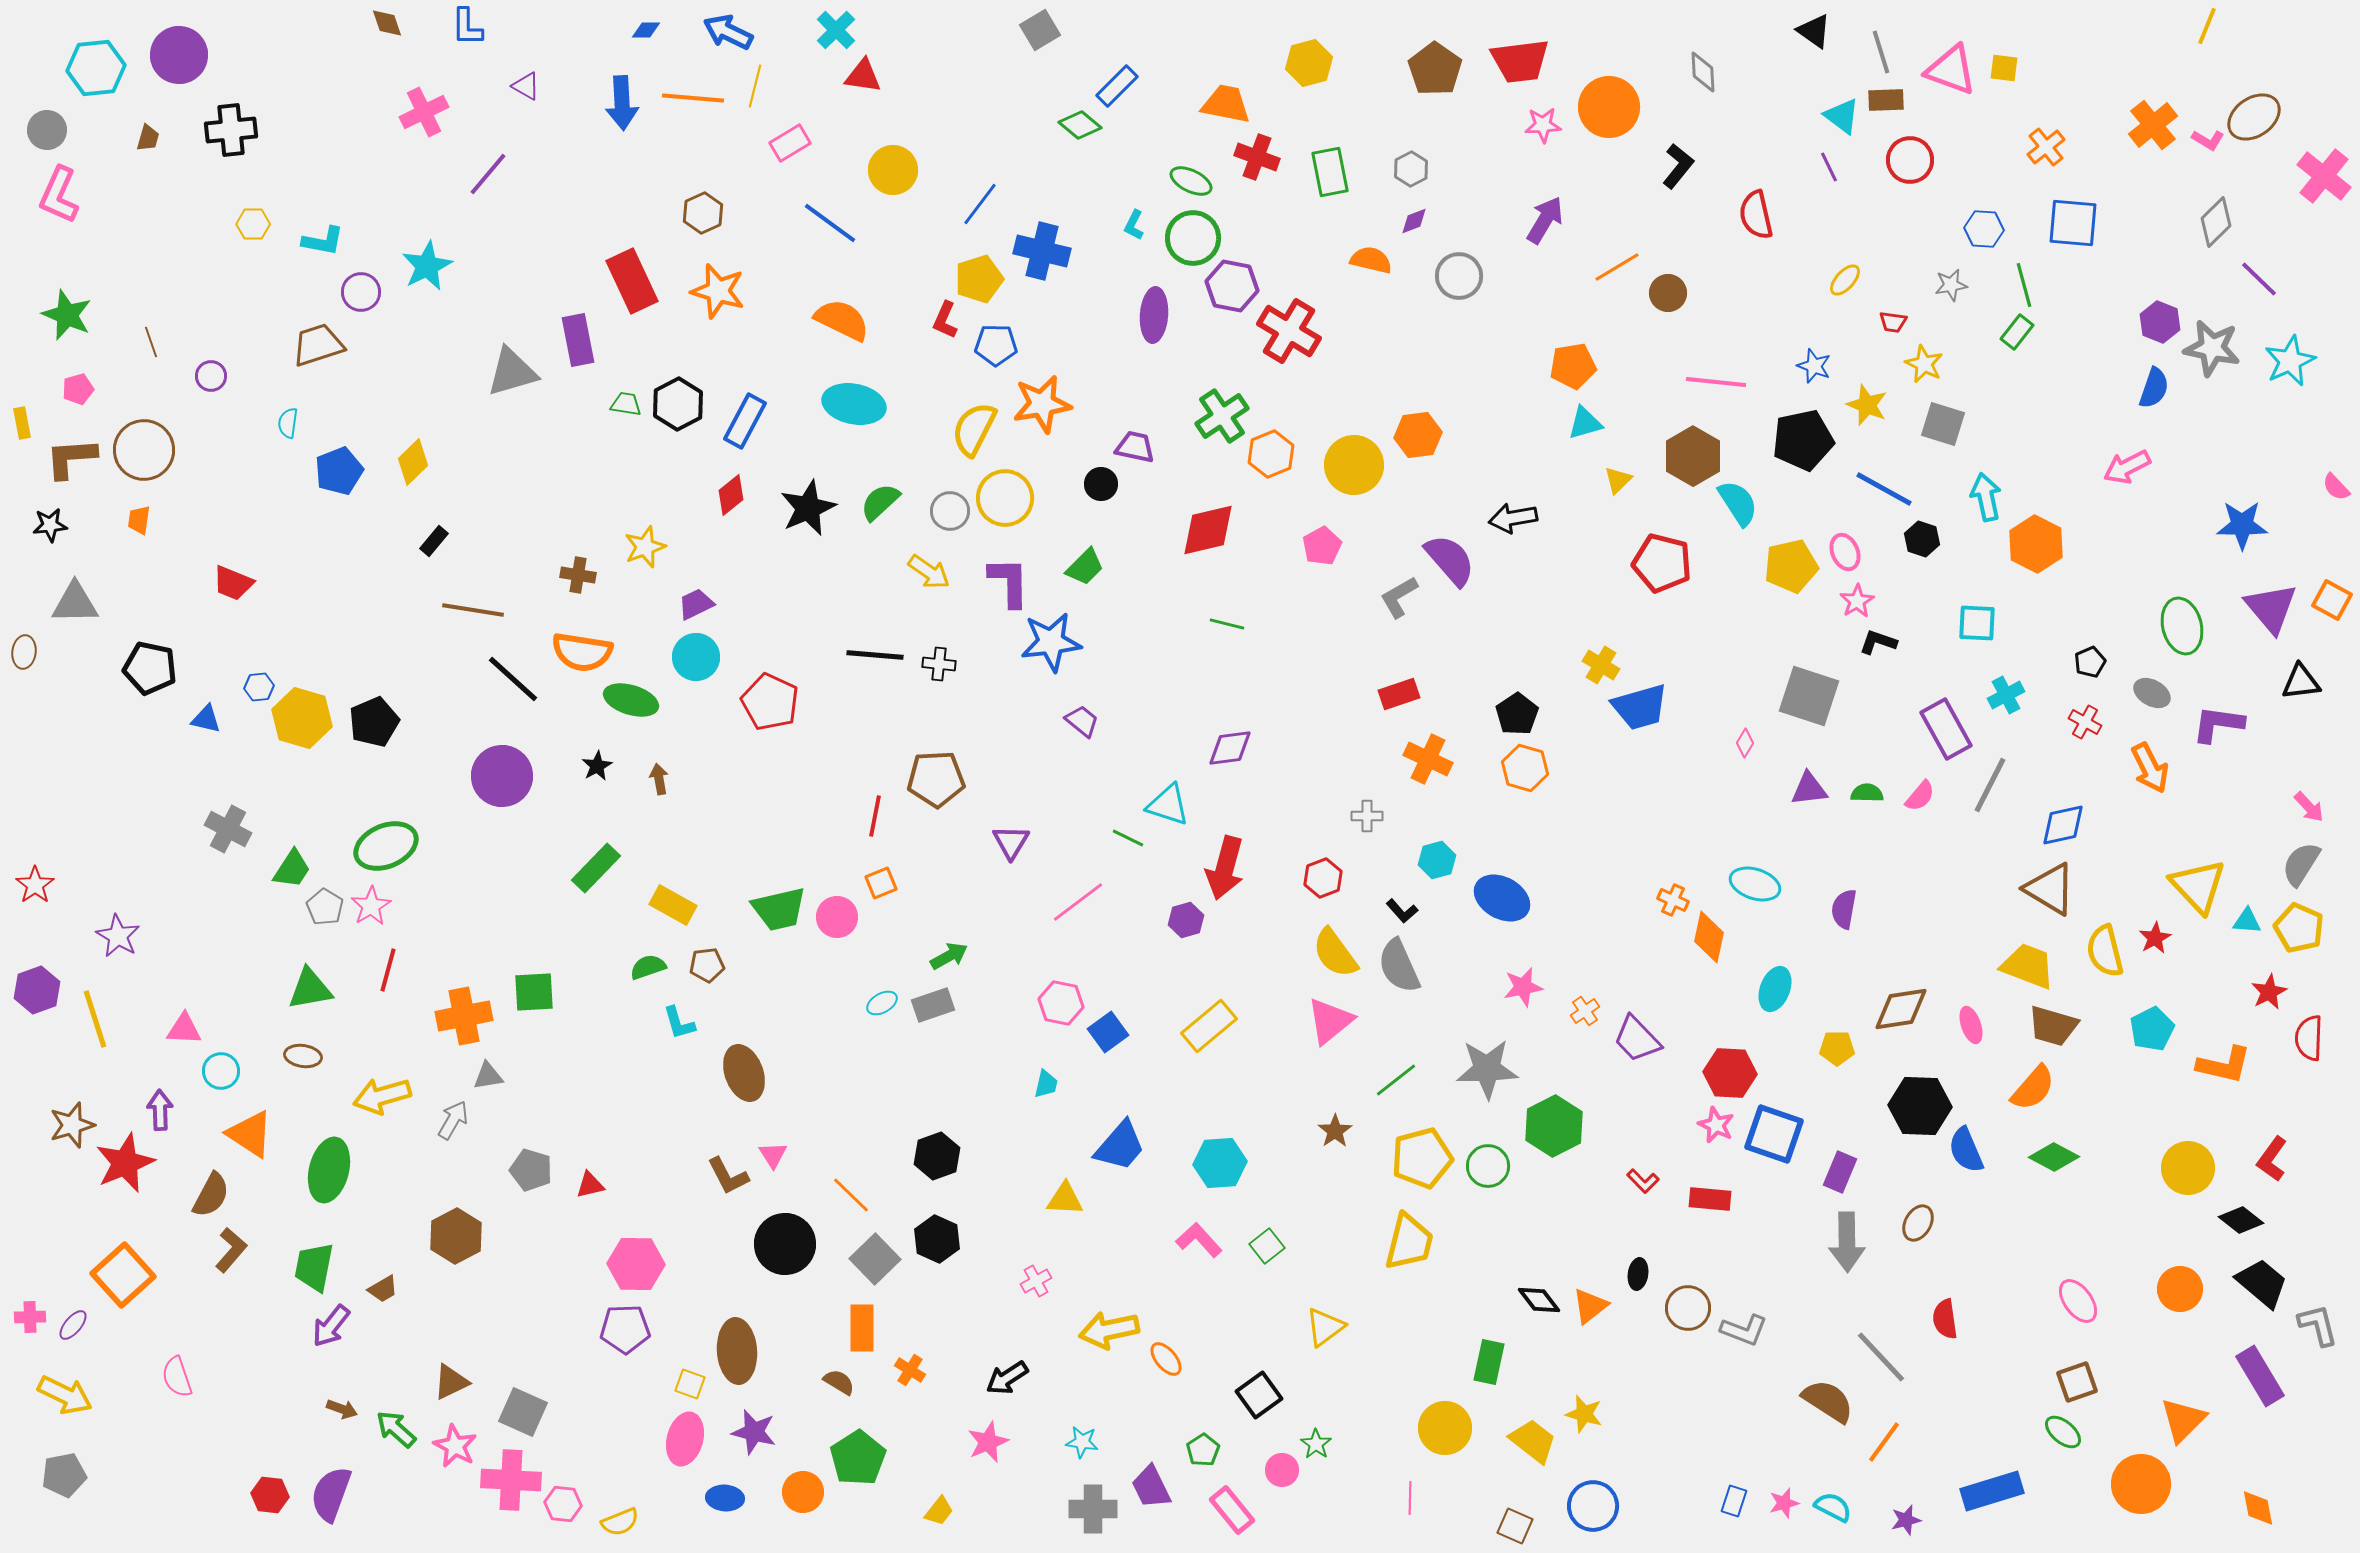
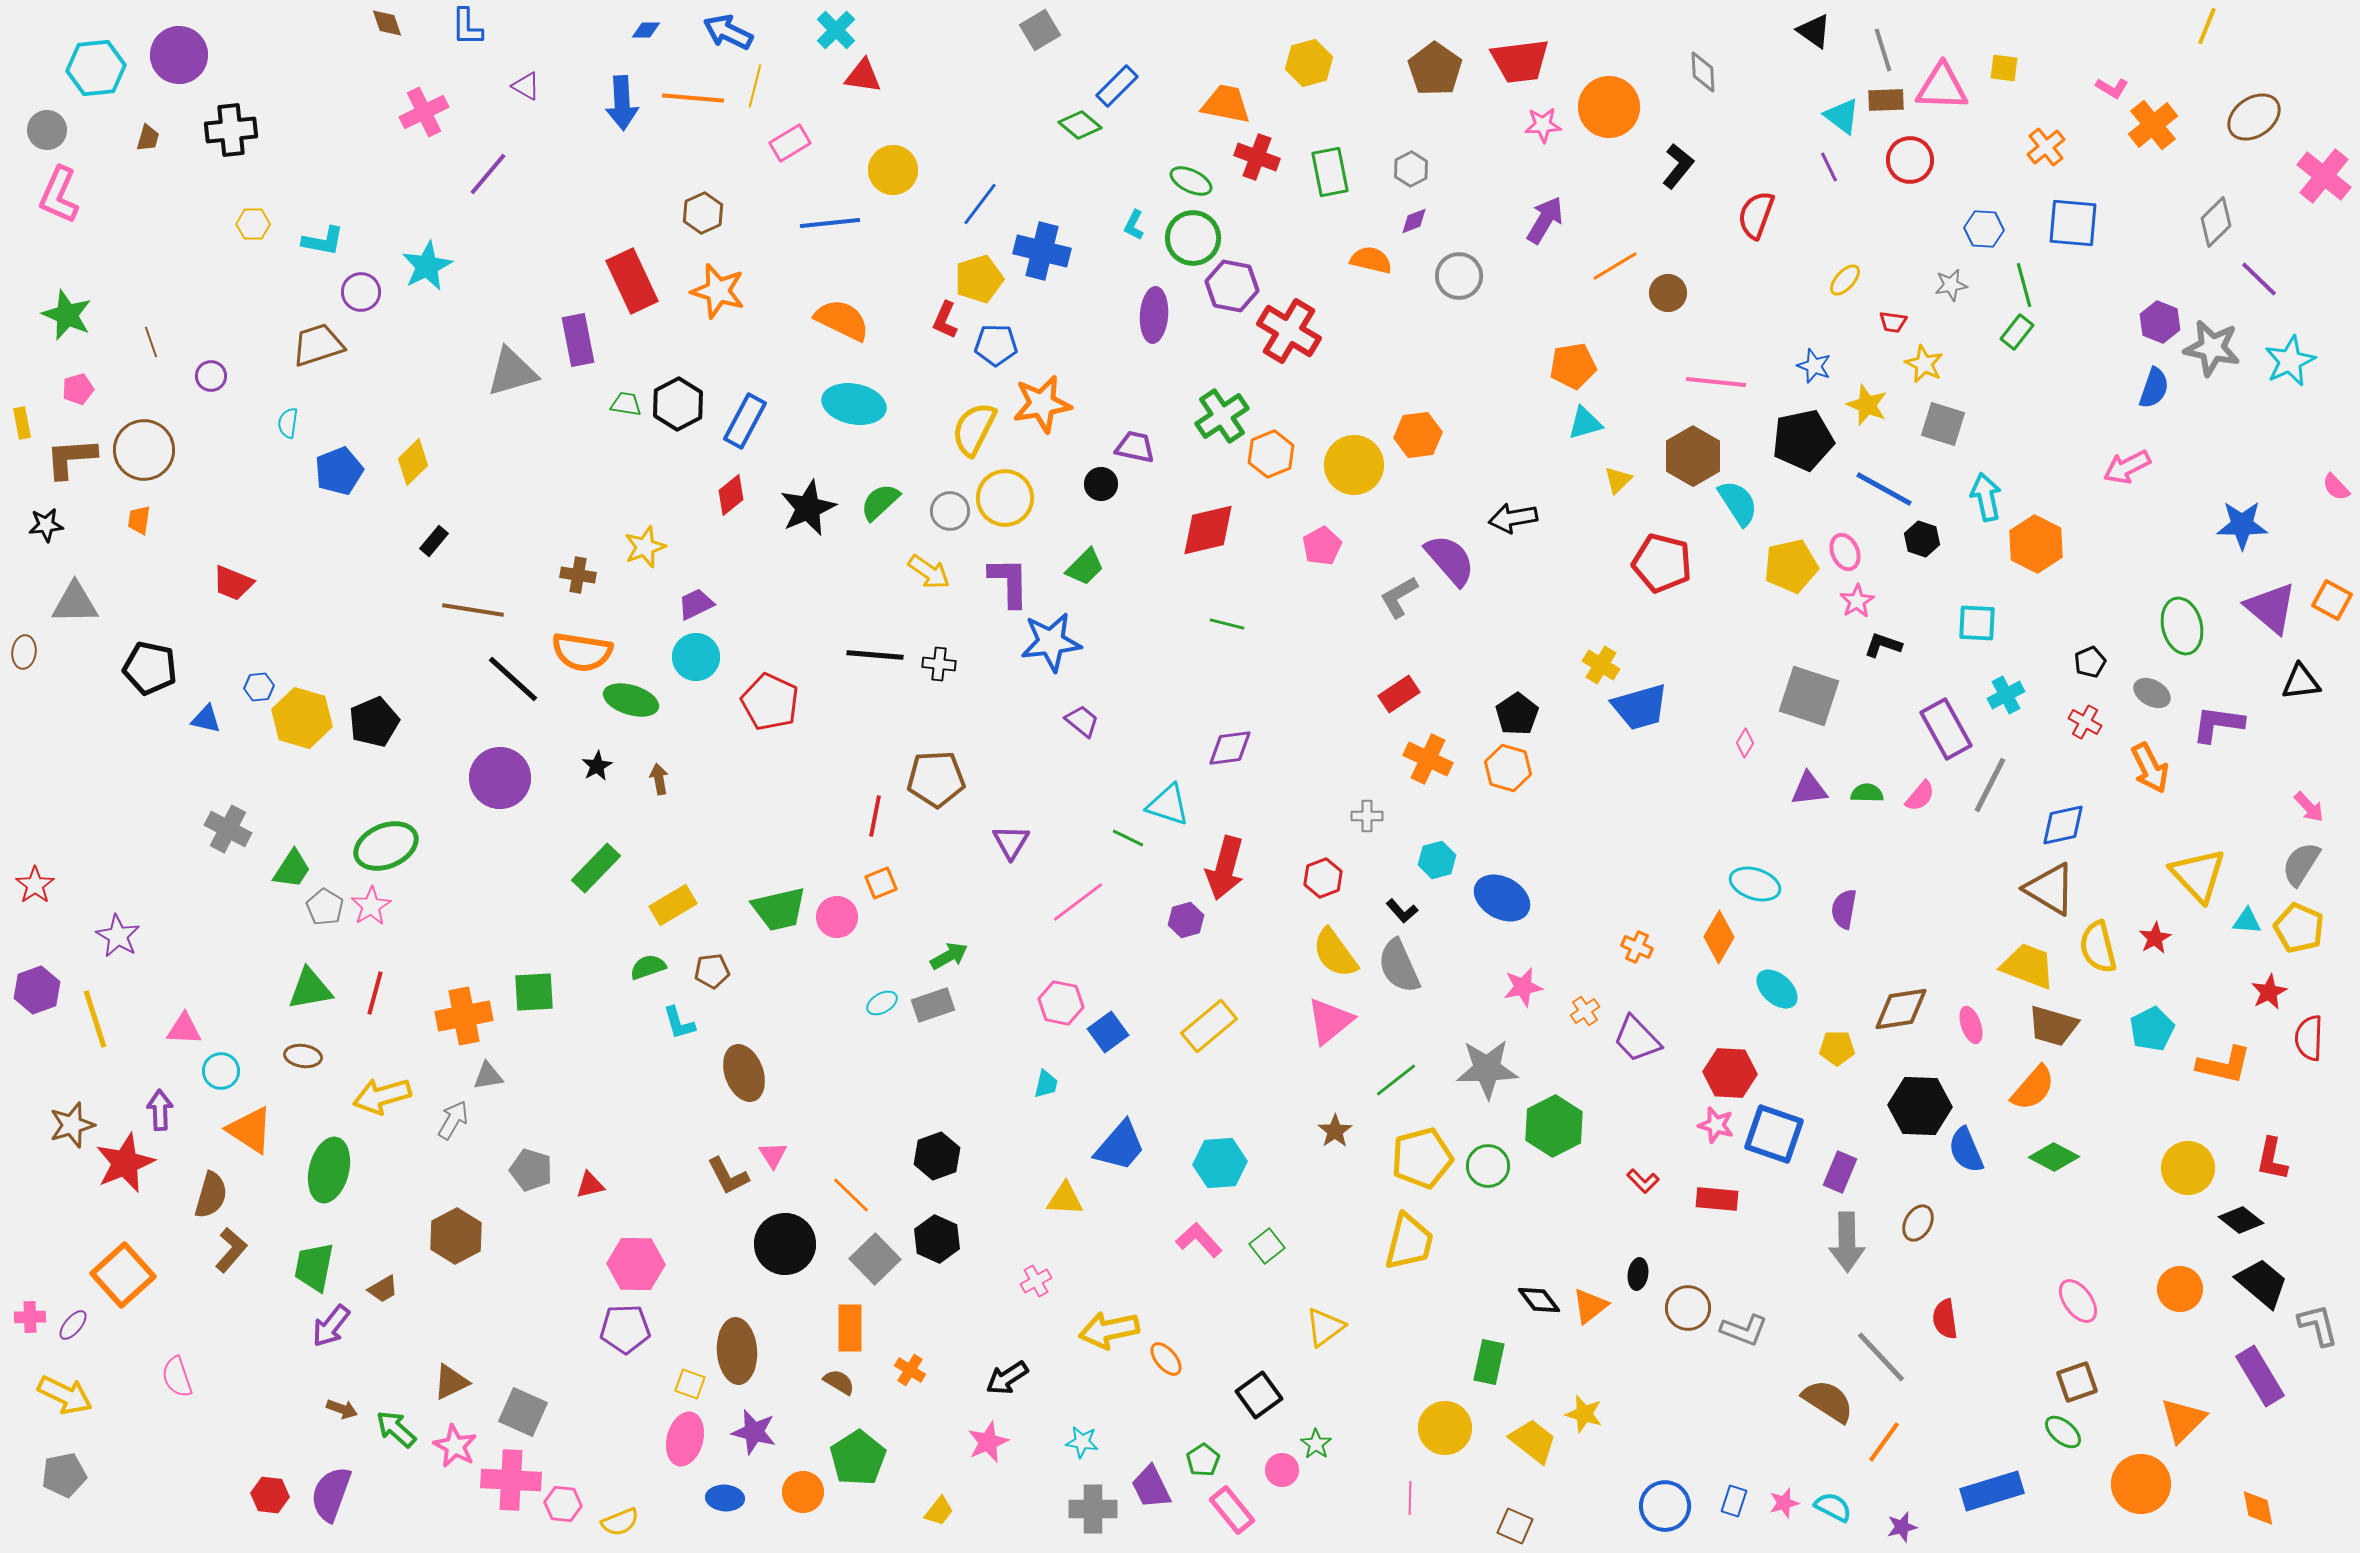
gray line at (1881, 52): moved 2 px right, 2 px up
pink triangle at (1951, 70): moved 9 px left, 17 px down; rotated 18 degrees counterclockwise
pink L-shape at (2208, 140): moved 96 px left, 52 px up
red semicircle at (1756, 215): rotated 33 degrees clockwise
blue line at (830, 223): rotated 42 degrees counterclockwise
orange line at (1617, 267): moved 2 px left, 1 px up
black star at (50, 525): moved 4 px left
purple triangle at (2271, 608): rotated 10 degrees counterclockwise
black L-shape at (1878, 642): moved 5 px right, 3 px down
red rectangle at (1399, 694): rotated 15 degrees counterclockwise
orange hexagon at (1525, 768): moved 17 px left
purple circle at (502, 776): moved 2 px left, 2 px down
yellow triangle at (2198, 886): moved 11 px up
orange cross at (1673, 900): moved 36 px left, 47 px down
yellow rectangle at (673, 905): rotated 60 degrees counterclockwise
orange diamond at (1709, 937): moved 10 px right; rotated 18 degrees clockwise
yellow semicircle at (2105, 951): moved 7 px left, 4 px up
brown pentagon at (707, 965): moved 5 px right, 6 px down
red line at (388, 970): moved 13 px left, 23 px down
cyan ellipse at (1775, 989): moved 2 px right; rotated 69 degrees counterclockwise
pink star at (1716, 1125): rotated 9 degrees counterclockwise
orange triangle at (250, 1134): moved 4 px up
red L-shape at (2272, 1159): rotated 24 degrees counterclockwise
brown semicircle at (211, 1195): rotated 12 degrees counterclockwise
red rectangle at (1710, 1199): moved 7 px right
orange rectangle at (862, 1328): moved 12 px left
green pentagon at (1203, 1450): moved 10 px down
blue circle at (1593, 1506): moved 72 px right
purple star at (1906, 1520): moved 4 px left, 7 px down
